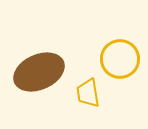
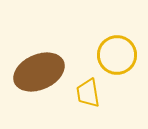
yellow circle: moved 3 px left, 4 px up
